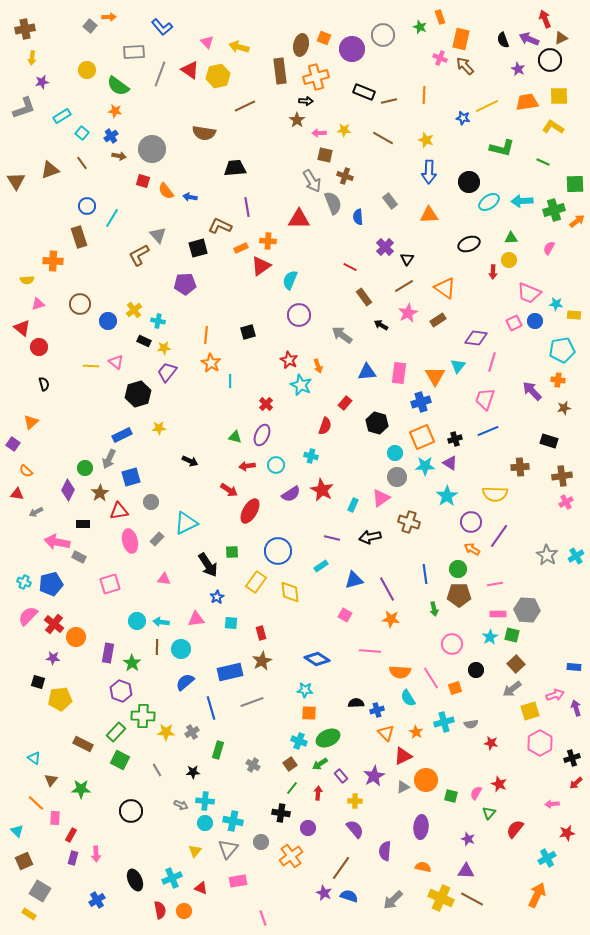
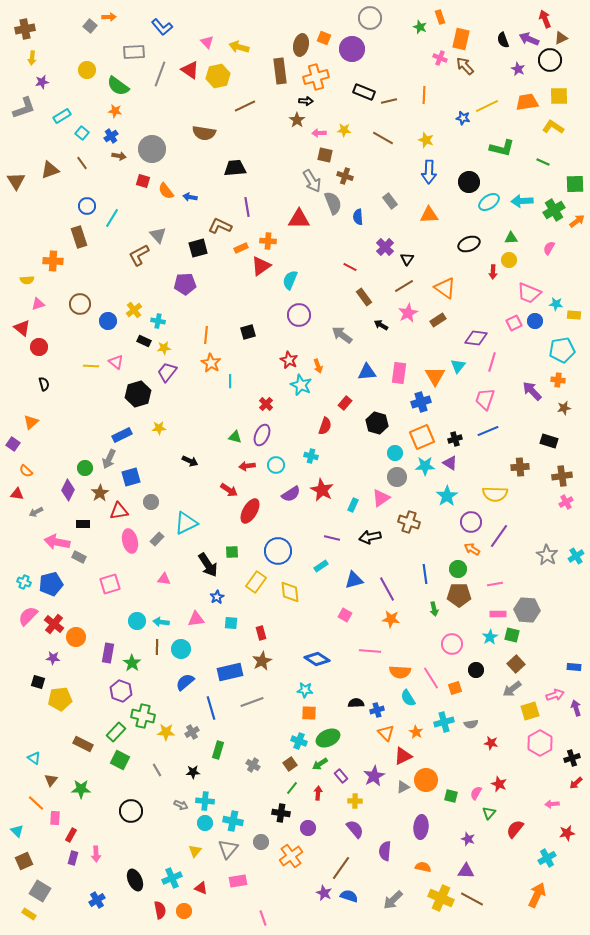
gray circle at (383, 35): moved 13 px left, 17 px up
green cross at (554, 210): rotated 15 degrees counterclockwise
green cross at (143, 716): rotated 10 degrees clockwise
